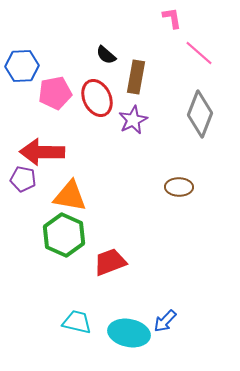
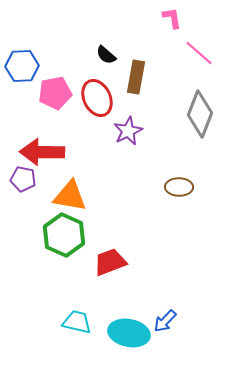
purple star: moved 5 px left, 11 px down
